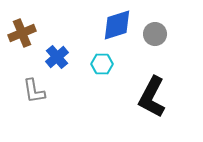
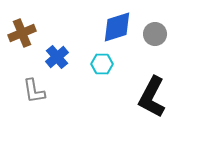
blue diamond: moved 2 px down
